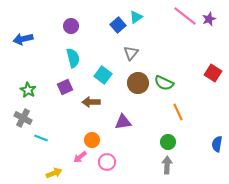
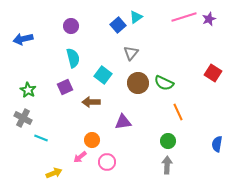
pink line: moved 1 px left, 1 px down; rotated 55 degrees counterclockwise
green circle: moved 1 px up
